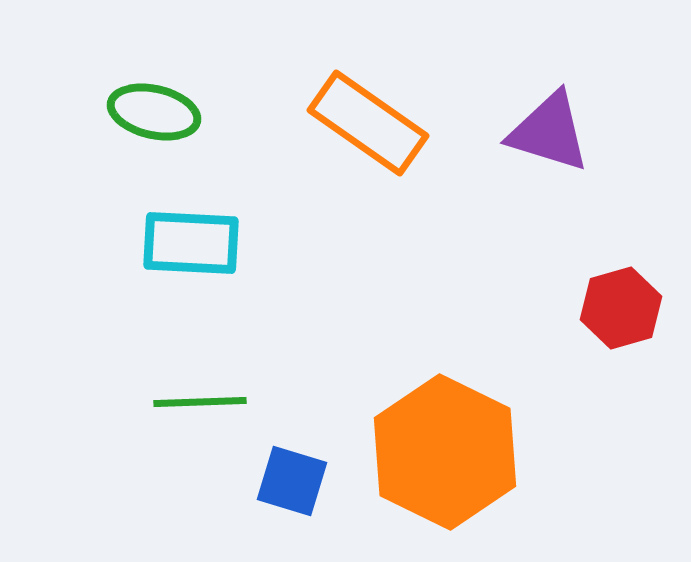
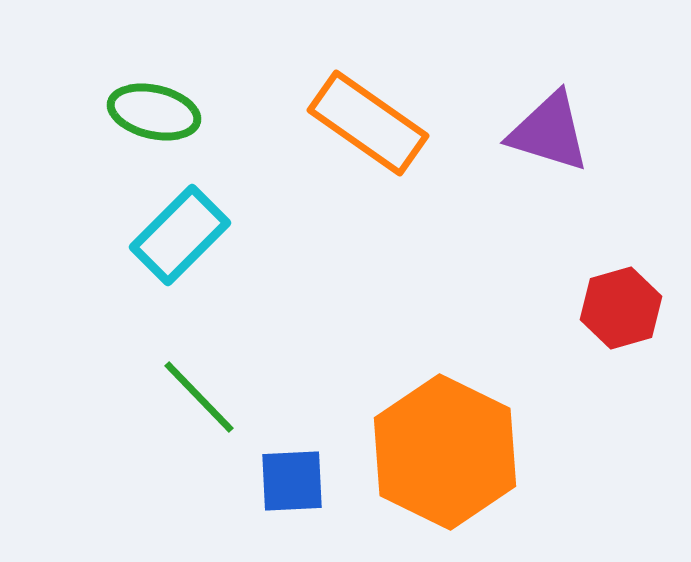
cyan rectangle: moved 11 px left, 8 px up; rotated 48 degrees counterclockwise
green line: moved 1 px left, 5 px up; rotated 48 degrees clockwise
blue square: rotated 20 degrees counterclockwise
